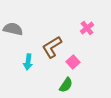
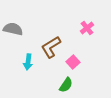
brown L-shape: moved 1 px left
